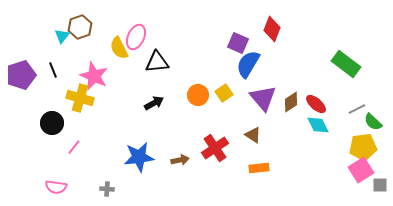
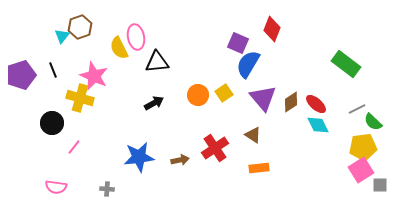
pink ellipse: rotated 35 degrees counterclockwise
